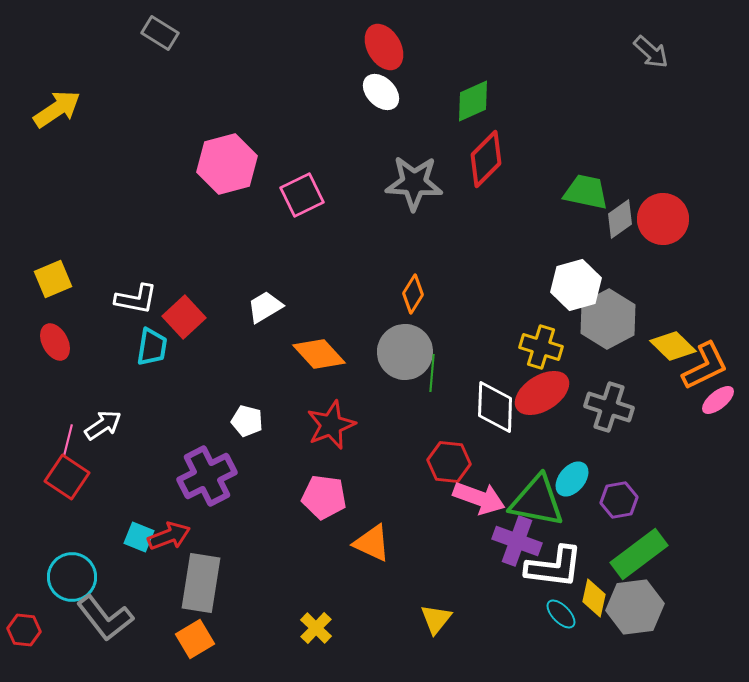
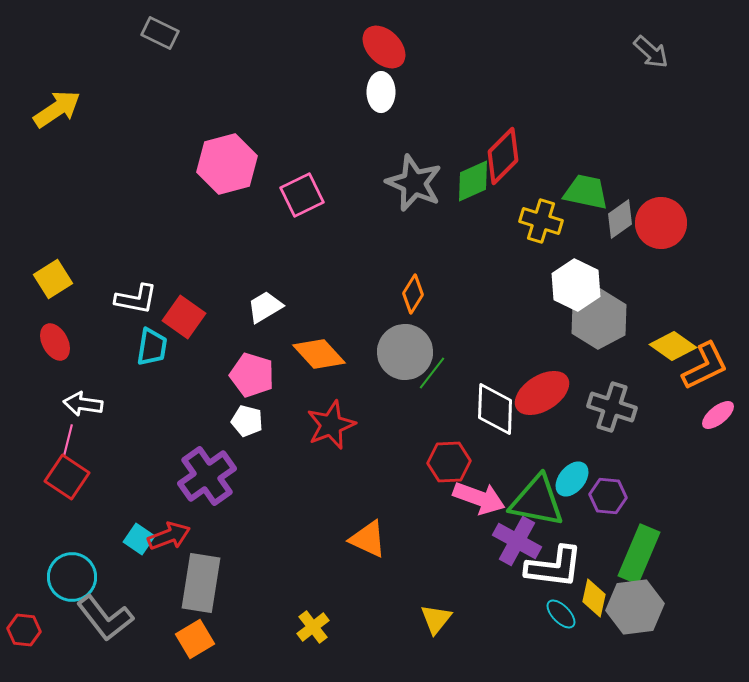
gray rectangle at (160, 33): rotated 6 degrees counterclockwise
red ellipse at (384, 47): rotated 15 degrees counterclockwise
white ellipse at (381, 92): rotated 45 degrees clockwise
green diamond at (473, 101): moved 80 px down
red diamond at (486, 159): moved 17 px right, 3 px up
gray star at (414, 183): rotated 20 degrees clockwise
red circle at (663, 219): moved 2 px left, 4 px down
yellow square at (53, 279): rotated 9 degrees counterclockwise
white hexagon at (576, 285): rotated 18 degrees counterclockwise
red square at (184, 317): rotated 12 degrees counterclockwise
gray hexagon at (608, 319): moved 9 px left
yellow diamond at (673, 346): rotated 9 degrees counterclockwise
yellow cross at (541, 347): moved 126 px up
green line at (432, 373): rotated 33 degrees clockwise
pink ellipse at (718, 400): moved 15 px down
white diamond at (495, 407): moved 2 px down
gray cross at (609, 407): moved 3 px right
white arrow at (103, 425): moved 20 px left, 21 px up; rotated 138 degrees counterclockwise
red hexagon at (449, 462): rotated 9 degrees counterclockwise
purple cross at (207, 476): rotated 8 degrees counterclockwise
pink pentagon at (324, 497): moved 72 px left, 122 px up; rotated 9 degrees clockwise
purple hexagon at (619, 500): moved 11 px left, 4 px up; rotated 15 degrees clockwise
cyan square at (139, 537): moved 2 px down; rotated 12 degrees clockwise
purple cross at (517, 541): rotated 9 degrees clockwise
orange triangle at (372, 543): moved 4 px left, 4 px up
green rectangle at (639, 554): rotated 30 degrees counterclockwise
yellow cross at (316, 628): moved 3 px left, 1 px up; rotated 8 degrees clockwise
